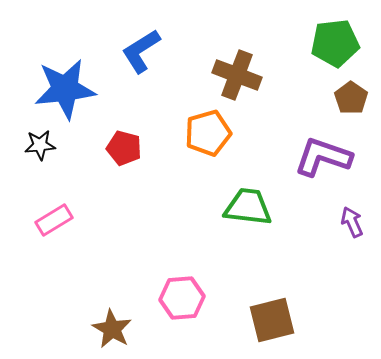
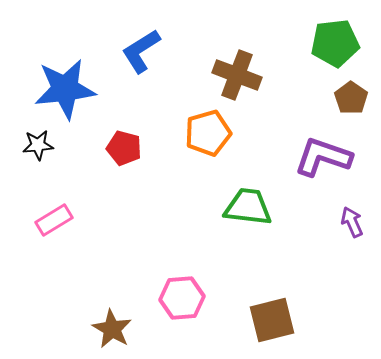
black star: moved 2 px left
